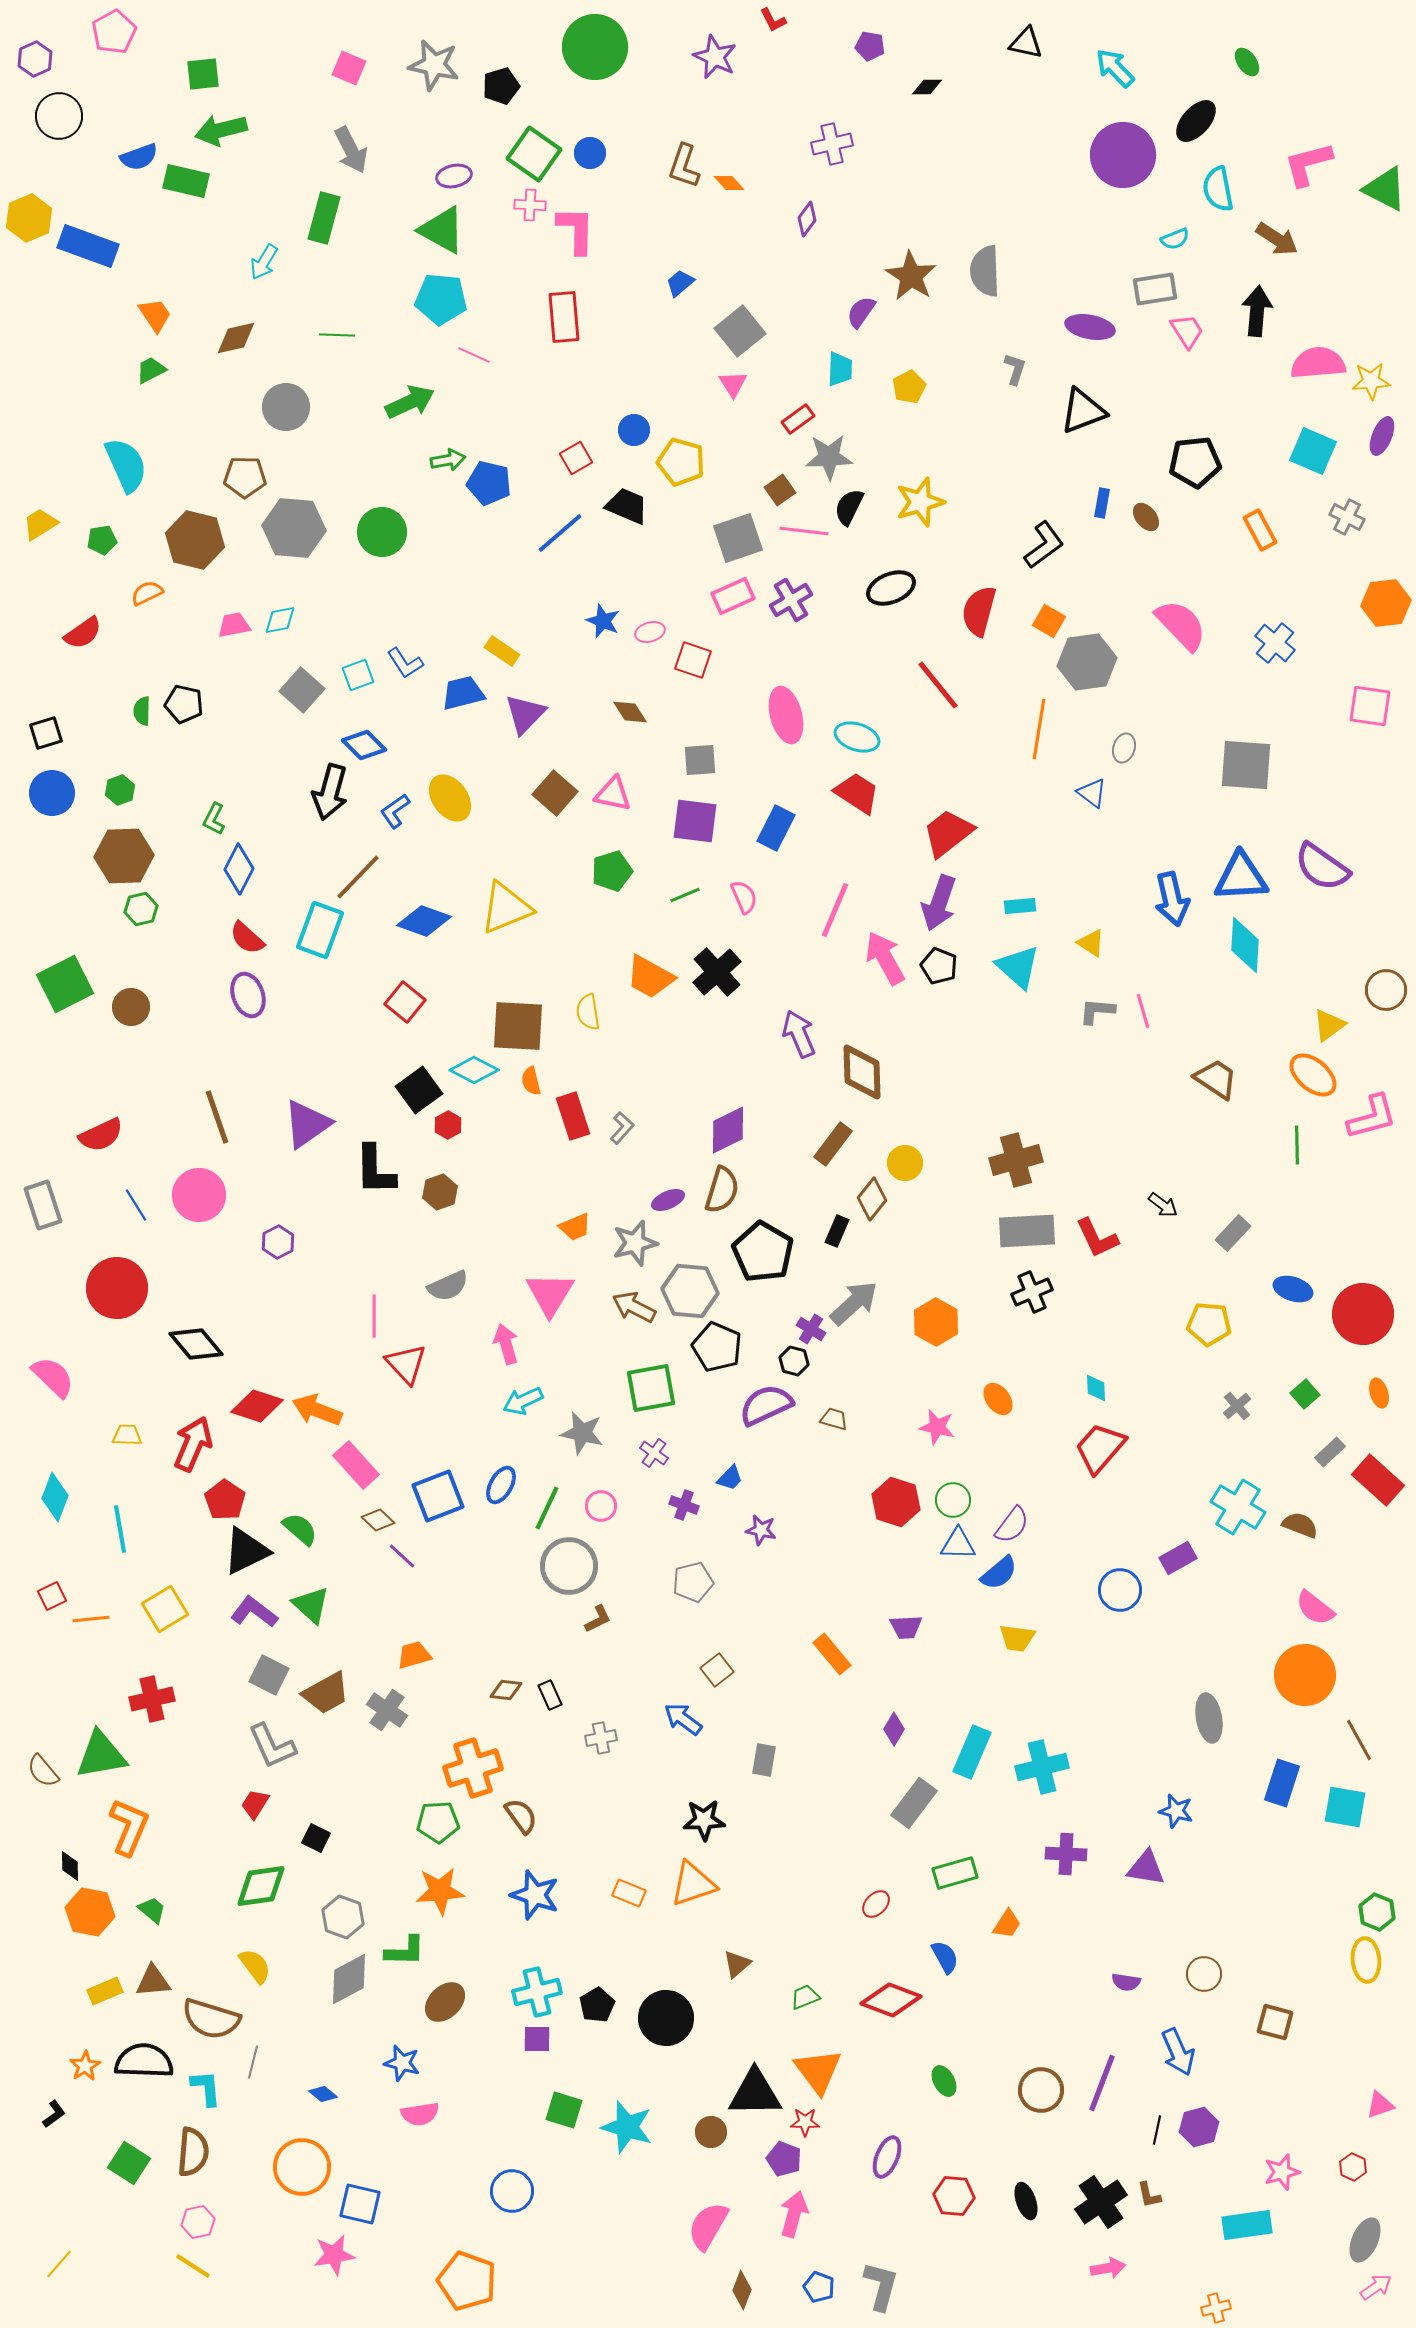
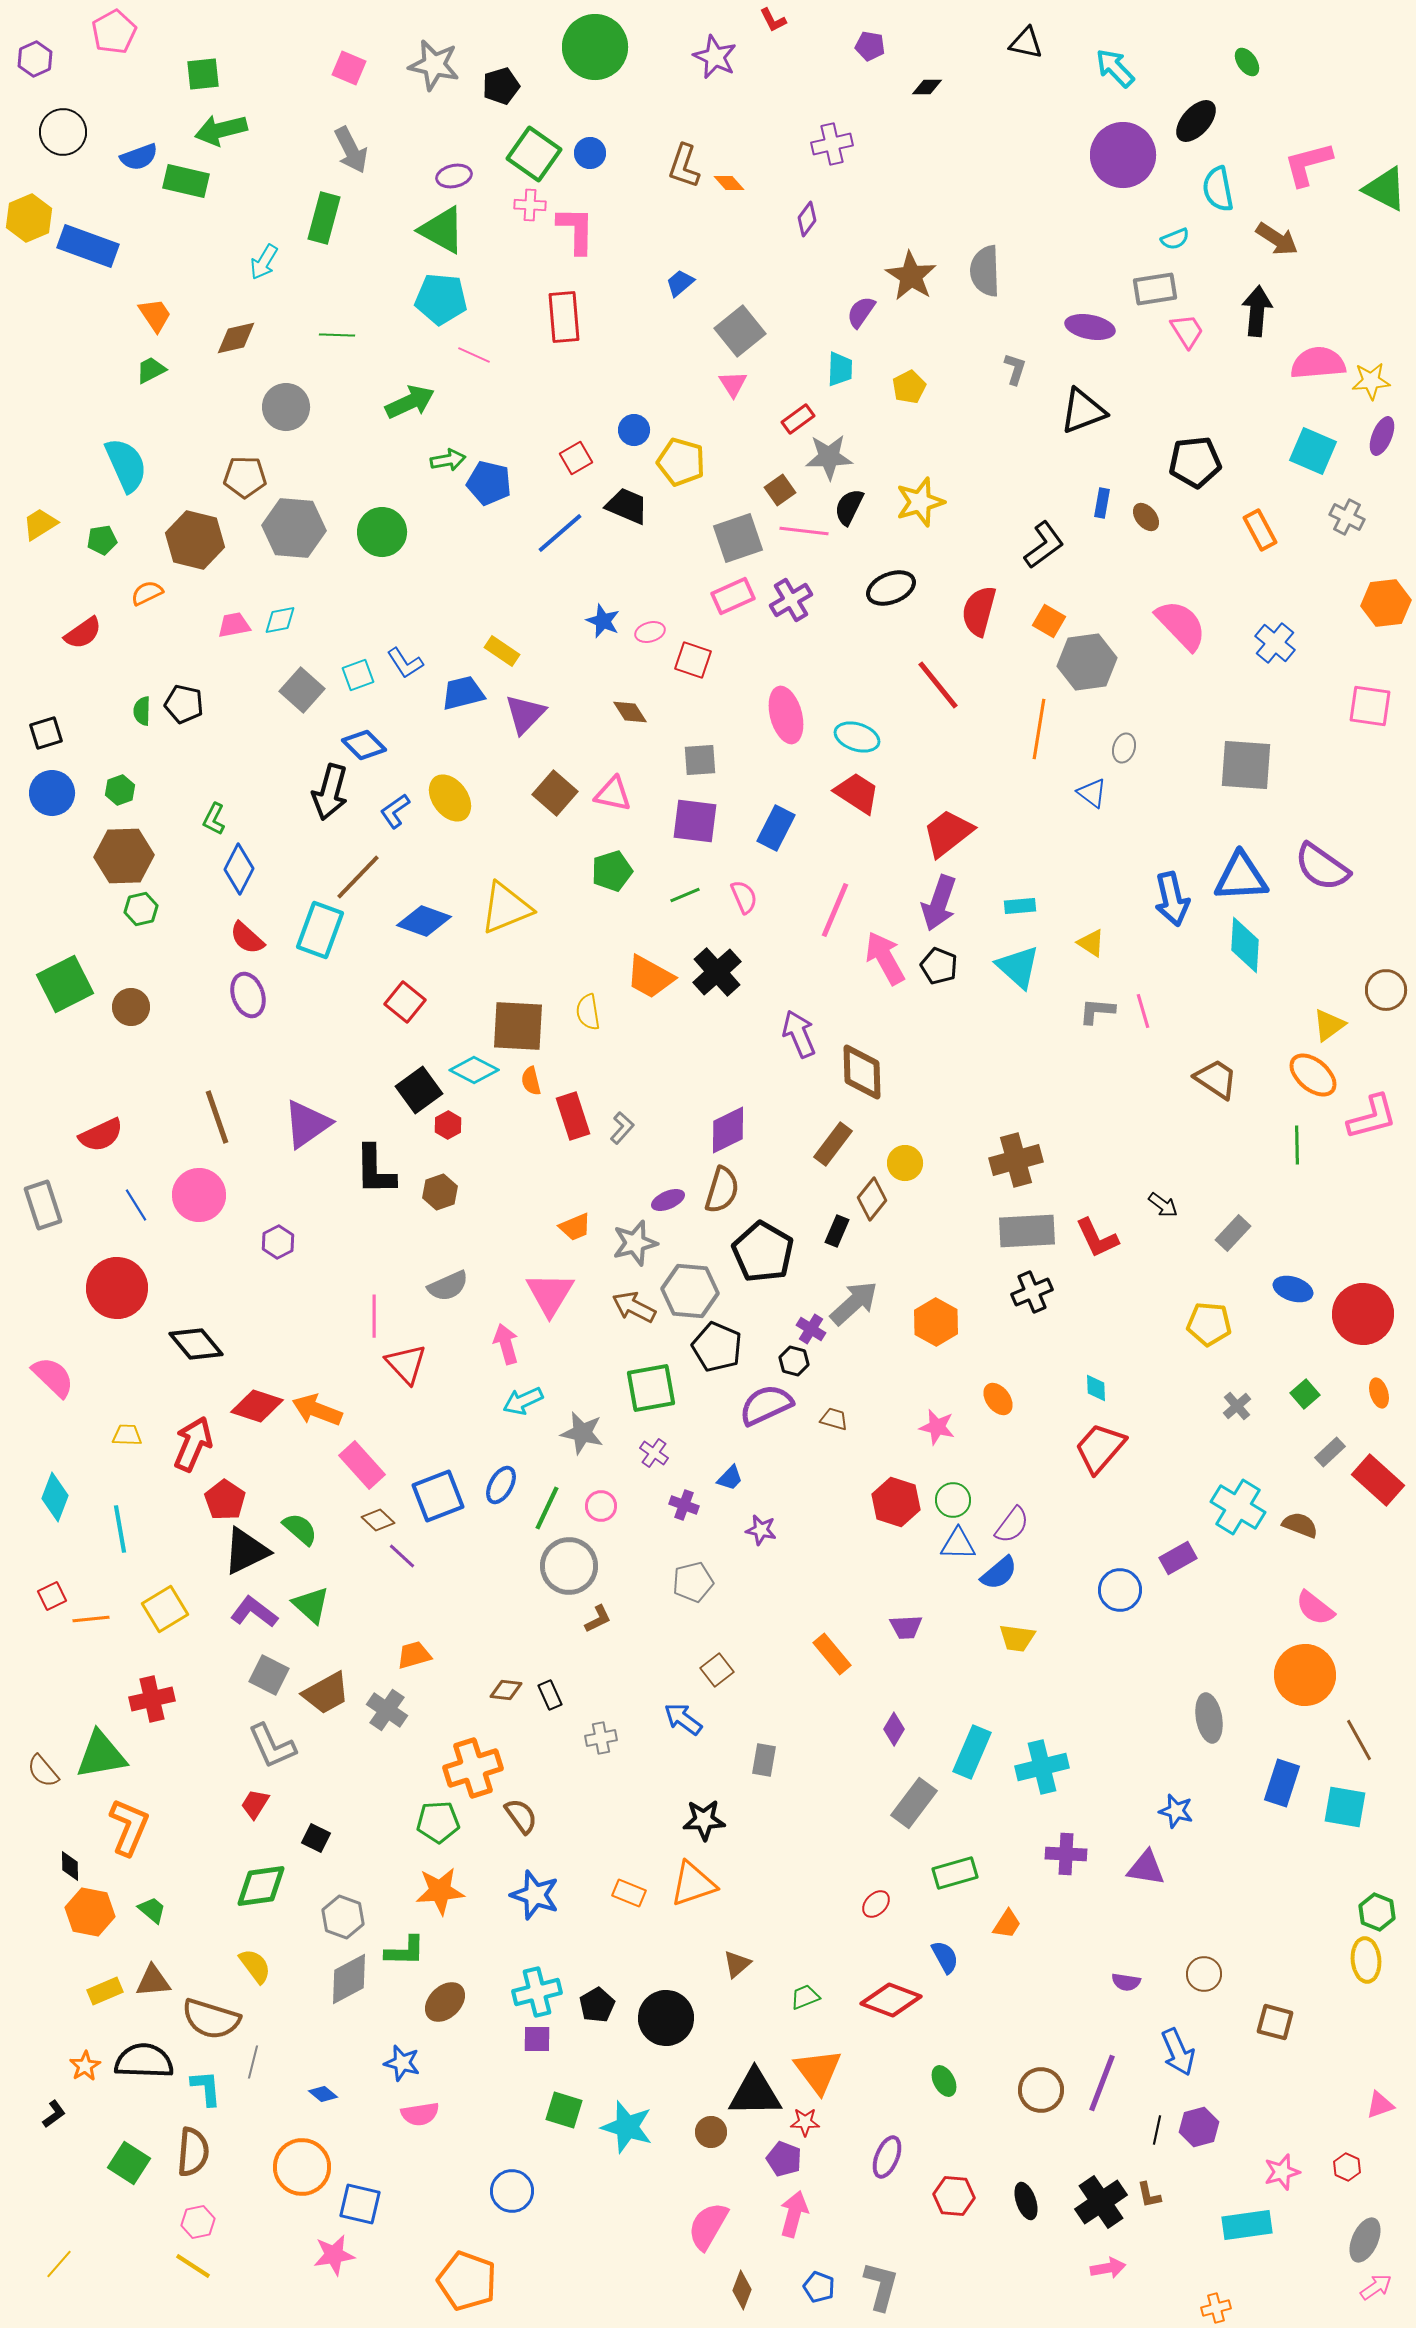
black circle at (59, 116): moved 4 px right, 16 px down
pink rectangle at (356, 1465): moved 6 px right
red hexagon at (1353, 2167): moved 6 px left
